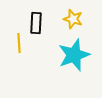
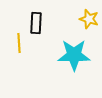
yellow star: moved 16 px right
cyan star: rotated 20 degrees clockwise
